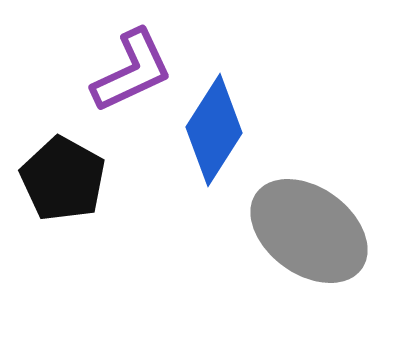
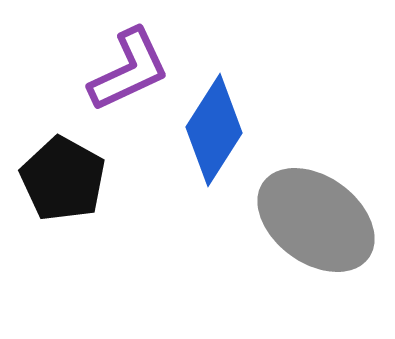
purple L-shape: moved 3 px left, 1 px up
gray ellipse: moved 7 px right, 11 px up
